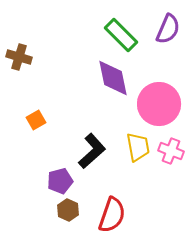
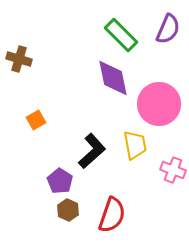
brown cross: moved 2 px down
yellow trapezoid: moved 3 px left, 2 px up
pink cross: moved 2 px right, 19 px down
purple pentagon: rotated 25 degrees counterclockwise
